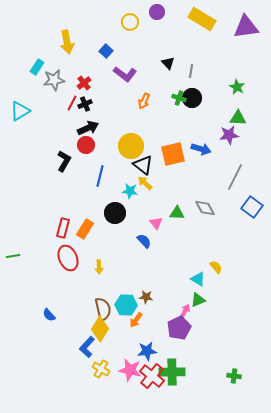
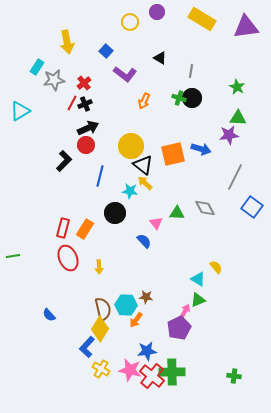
black triangle at (168, 63): moved 8 px left, 5 px up; rotated 16 degrees counterclockwise
black L-shape at (64, 161): rotated 15 degrees clockwise
